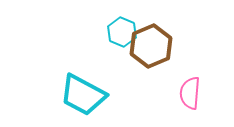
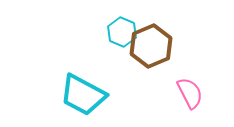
pink semicircle: rotated 148 degrees clockwise
